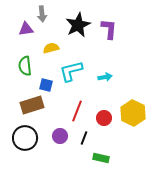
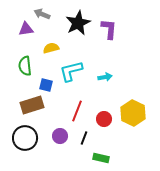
gray arrow: rotated 119 degrees clockwise
black star: moved 2 px up
red circle: moved 1 px down
